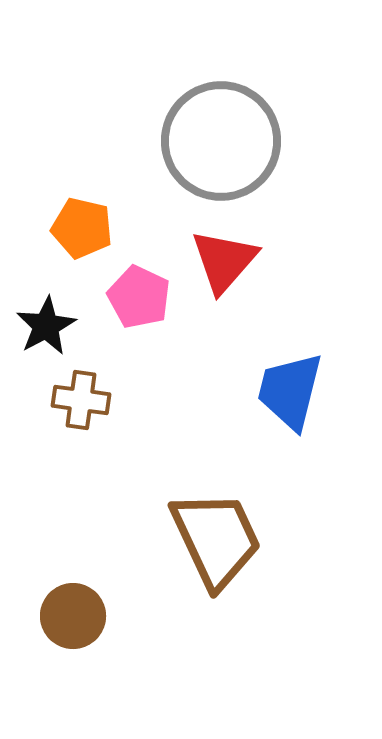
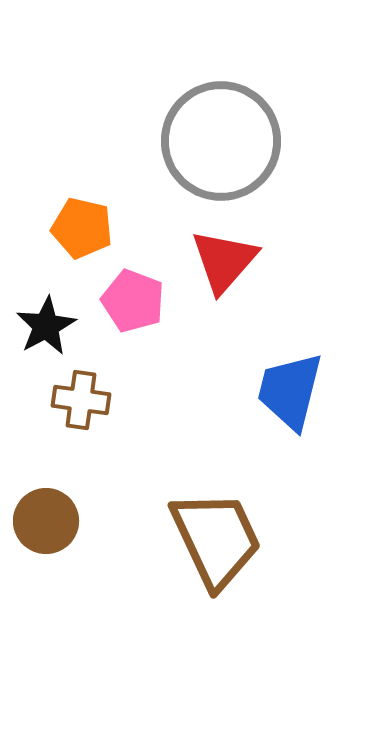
pink pentagon: moved 6 px left, 4 px down; rotated 4 degrees counterclockwise
brown circle: moved 27 px left, 95 px up
